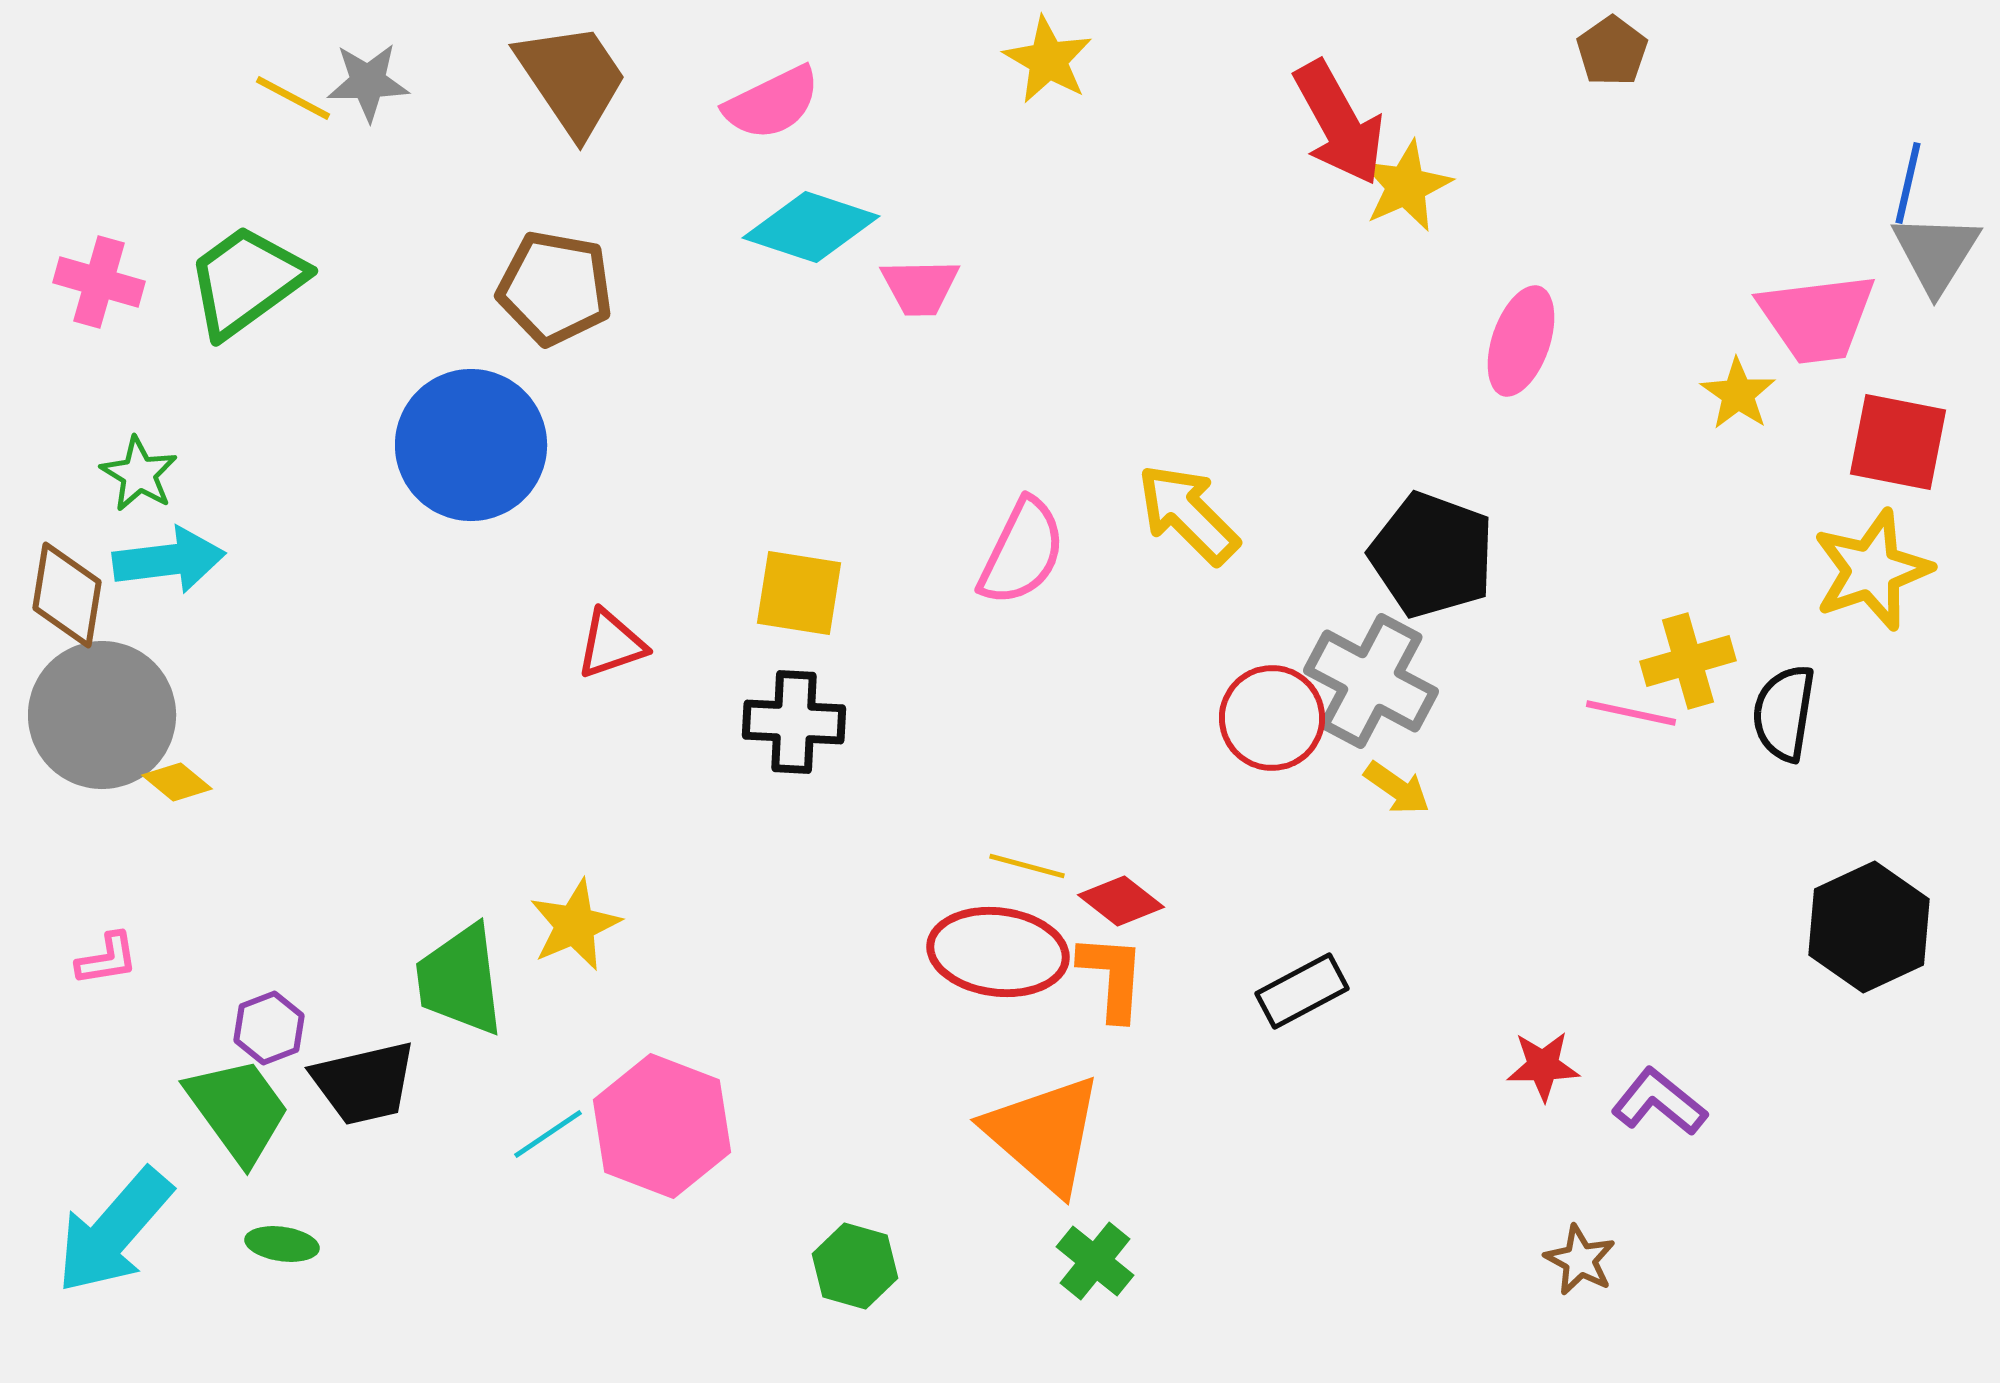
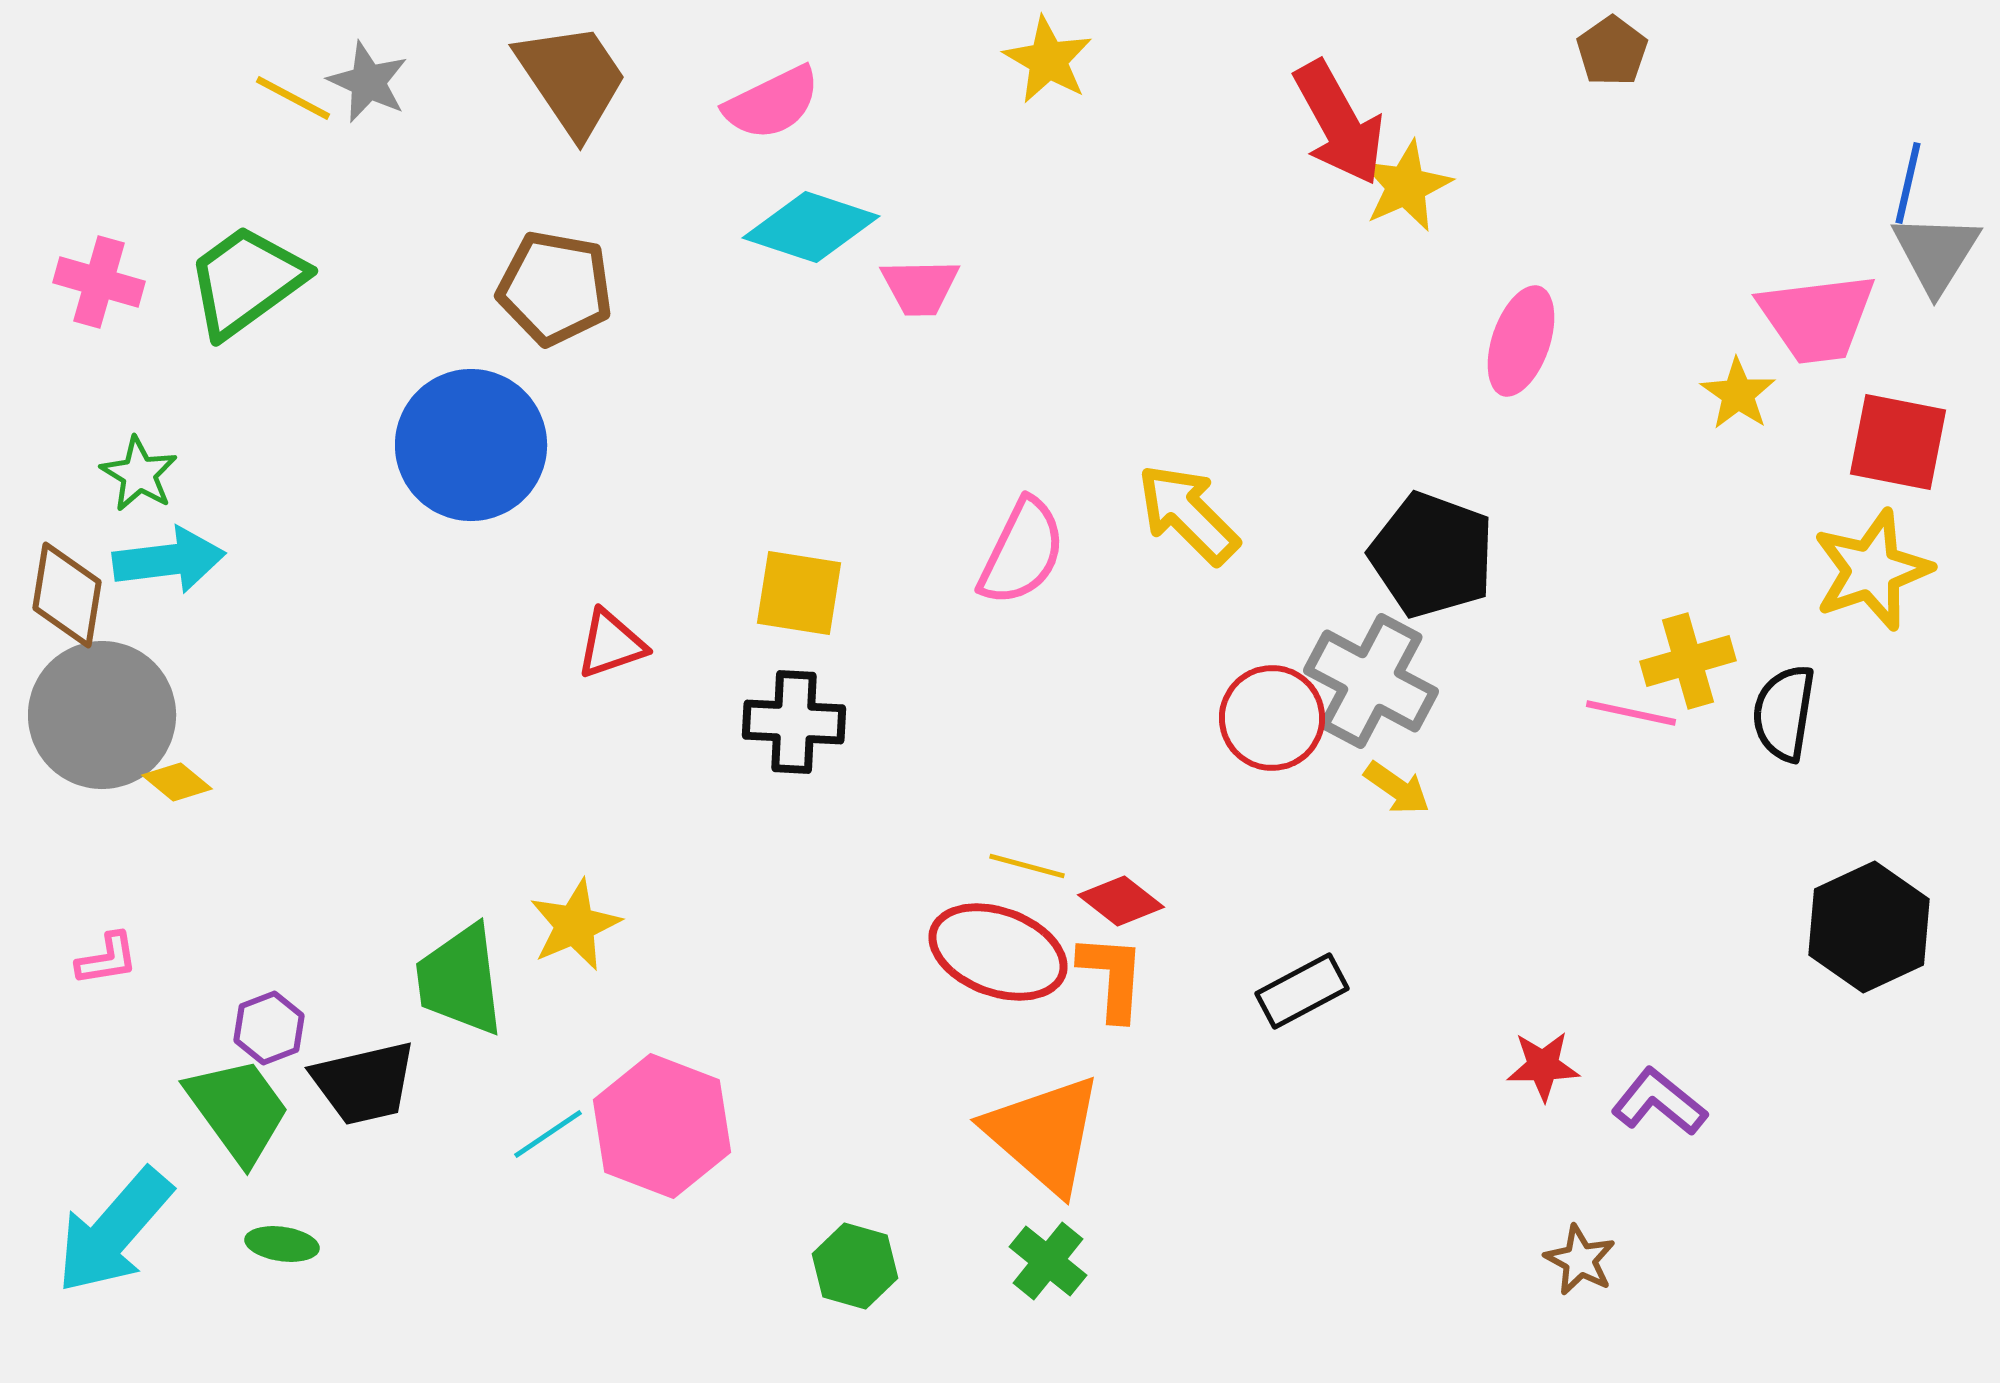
gray star at (368, 82): rotated 26 degrees clockwise
red ellipse at (998, 952): rotated 13 degrees clockwise
green cross at (1095, 1261): moved 47 px left
